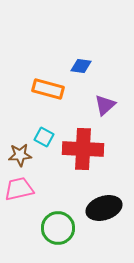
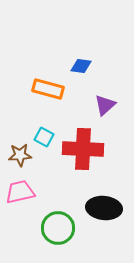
pink trapezoid: moved 1 px right, 3 px down
black ellipse: rotated 24 degrees clockwise
